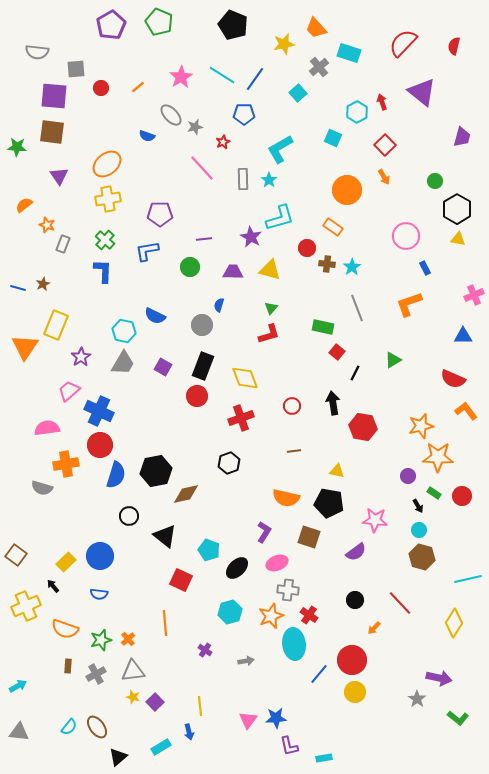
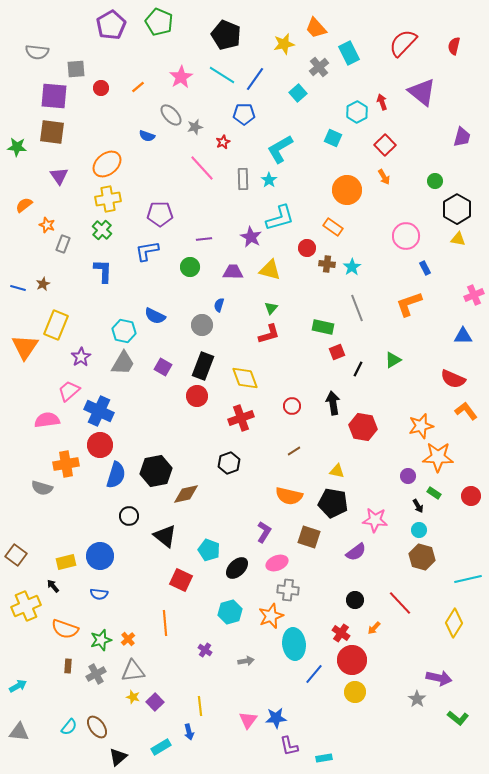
black pentagon at (233, 25): moved 7 px left, 10 px down
cyan rectangle at (349, 53): rotated 45 degrees clockwise
green cross at (105, 240): moved 3 px left, 10 px up
red square at (337, 352): rotated 28 degrees clockwise
black line at (355, 373): moved 3 px right, 4 px up
pink semicircle at (47, 428): moved 8 px up
brown line at (294, 451): rotated 24 degrees counterclockwise
red circle at (462, 496): moved 9 px right
orange semicircle at (286, 498): moved 3 px right, 2 px up
black pentagon at (329, 503): moved 4 px right
yellow rectangle at (66, 562): rotated 30 degrees clockwise
red cross at (309, 615): moved 32 px right, 18 px down
blue line at (319, 674): moved 5 px left
